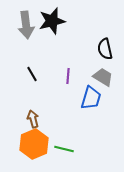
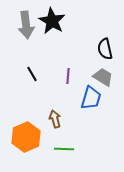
black star: rotated 28 degrees counterclockwise
brown arrow: moved 22 px right
orange hexagon: moved 8 px left, 7 px up
green line: rotated 12 degrees counterclockwise
